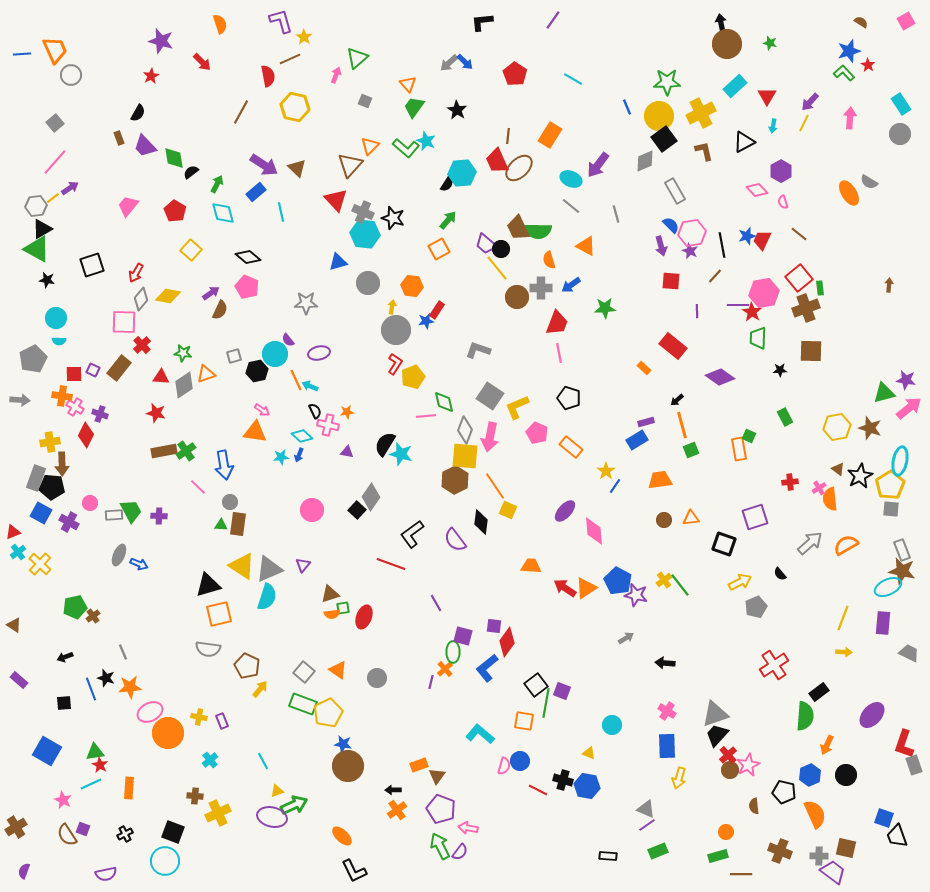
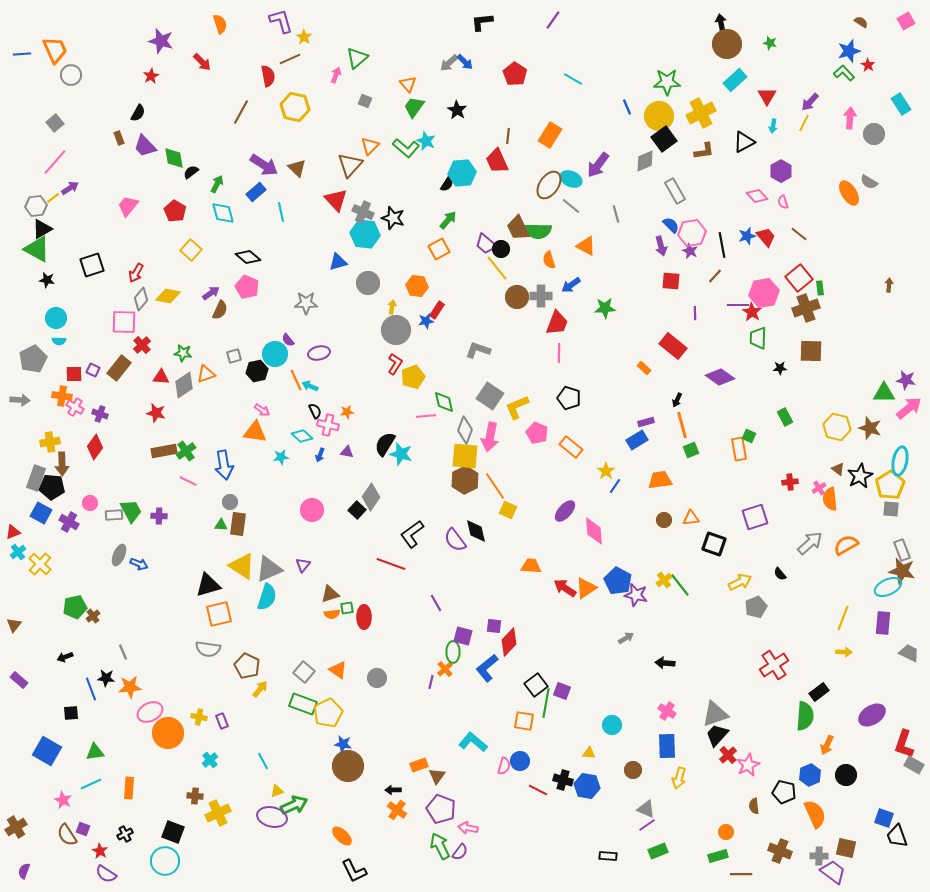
cyan rectangle at (735, 86): moved 6 px up
gray circle at (900, 134): moved 26 px left
brown L-shape at (704, 151): rotated 95 degrees clockwise
brown ellipse at (519, 168): moved 30 px right, 17 px down; rotated 12 degrees counterclockwise
pink diamond at (757, 190): moved 6 px down
red trapezoid at (762, 240): moved 4 px right, 3 px up; rotated 115 degrees clockwise
orange hexagon at (412, 286): moved 5 px right
gray cross at (541, 288): moved 8 px down
purple line at (697, 311): moved 2 px left, 2 px down
pink line at (559, 353): rotated 12 degrees clockwise
black star at (780, 370): moved 2 px up
green triangle at (884, 393): rotated 15 degrees clockwise
black arrow at (677, 400): rotated 24 degrees counterclockwise
yellow hexagon at (837, 427): rotated 24 degrees clockwise
red diamond at (86, 435): moved 9 px right, 12 px down; rotated 10 degrees clockwise
blue arrow at (299, 455): moved 21 px right
brown hexagon at (455, 480): moved 10 px right
pink line at (198, 487): moved 10 px left, 6 px up; rotated 18 degrees counterclockwise
black diamond at (481, 522): moved 5 px left, 9 px down; rotated 20 degrees counterclockwise
black square at (724, 544): moved 10 px left
green square at (343, 608): moved 4 px right
red ellipse at (364, 617): rotated 20 degrees counterclockwise
brown triangle at (14, 625): rotated 35 degrees clockwise
red diamond at (507, 642): moved 2 px right; rotated 8 degrees clockwise
black star at (106, 678): rotated 12 degrees counterclockwise
black square at (64, 703): moved 7 px right, 10 px down
purple ellipse at (872, 715): rotated 16 degrees clockwise
cyan L-shape at (480, 734): moved 7 px left, 8 px down
yellow triangle at (589, 753): rotated 16 degrees counterclockwise
red star at (100, 765): moved 86 px down
gray rectangle at (914, 765): rotated 42 degrees counterclockwise
brown circle at (730, 770): moved 97 px left
orange cross at (397, 810): rotated 18 degrees counterclockwise
purple semicircle at (106, 874): rotated 45 degrees clockwise
